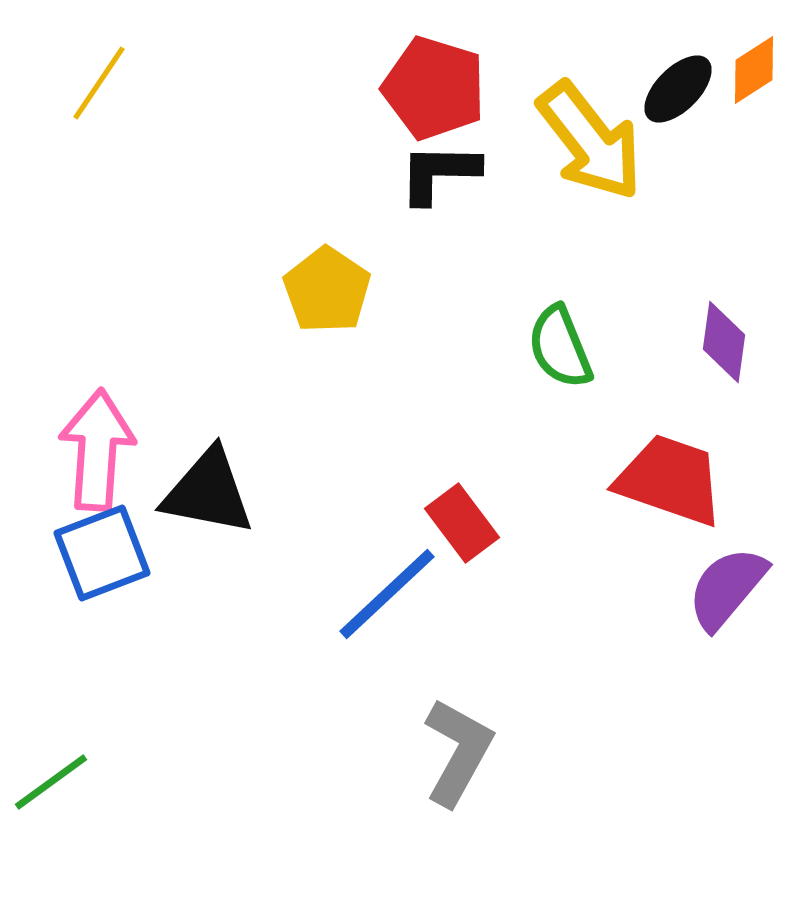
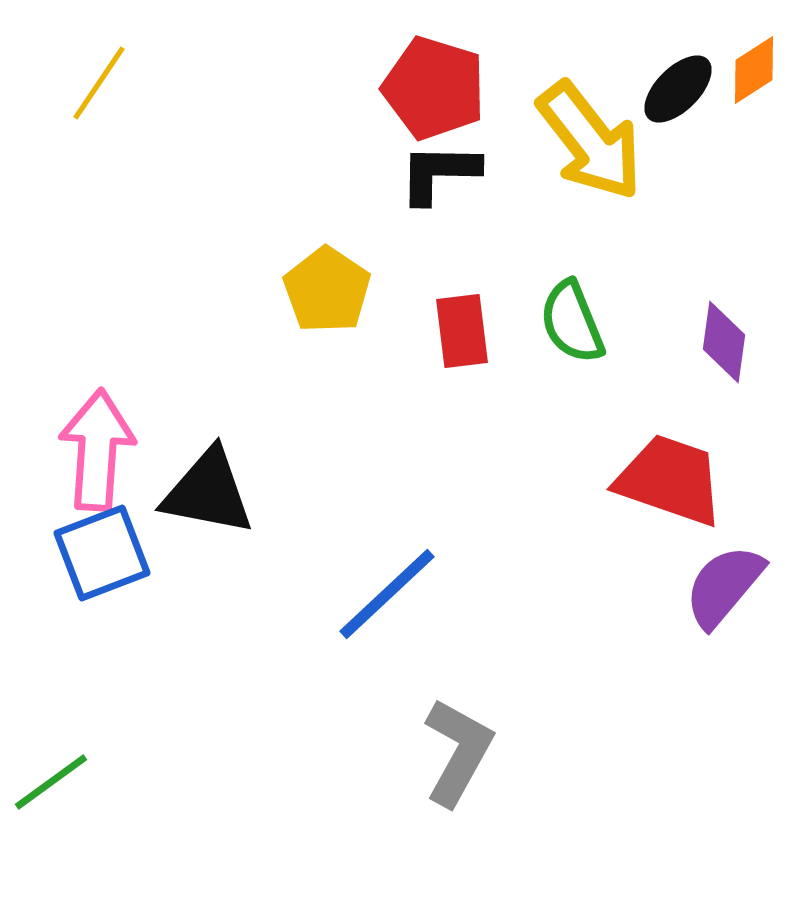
green semicircle: moved 12 px right, 25 px up
red rectangle: moved 192 px up; rotated 30 degrees clockwise
purple semicircle: moved 3 px left, 2 px up
